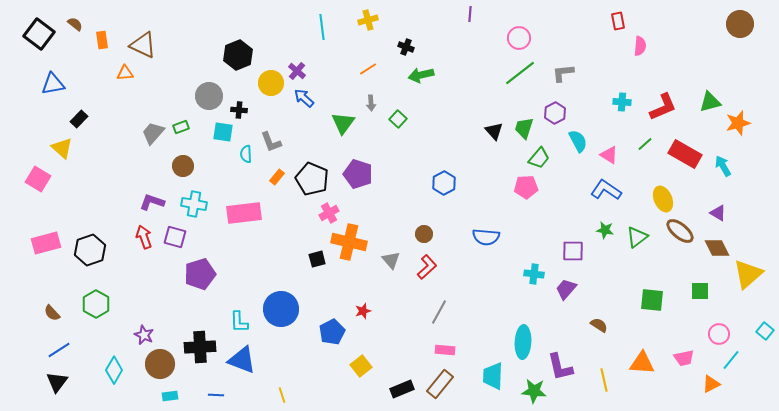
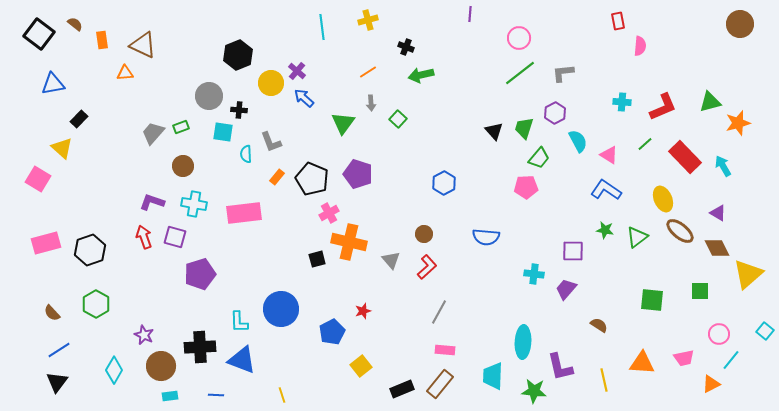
orange line at (368, 69): moved 3 px down
red rectangle at (685, 154): moved 3 px down; rotated 16 degrees clockwise
brown circle at (160, 364): moved 1 px right, 2 px down
